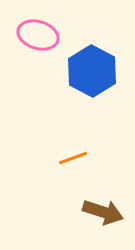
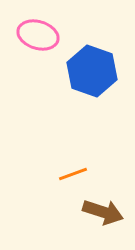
blue hexagon: rotated 9 degrees counterclockwise
orange line: moved 16 px down
